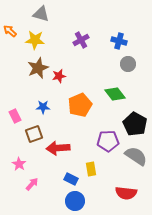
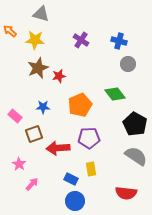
purple cross: rotated 28 degrees counterclockwise
pink rectangle: rotated 24 degrees counterclockwise
purple pentagon: moved 19 px left, 3 px up
